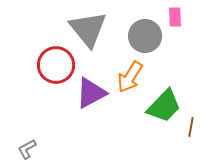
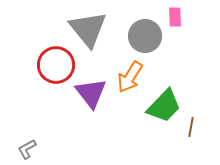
purple triangle: rotated 40 degrees counterclockwise
